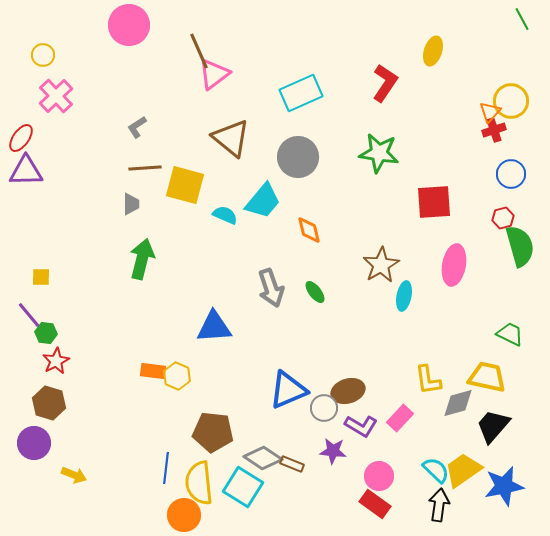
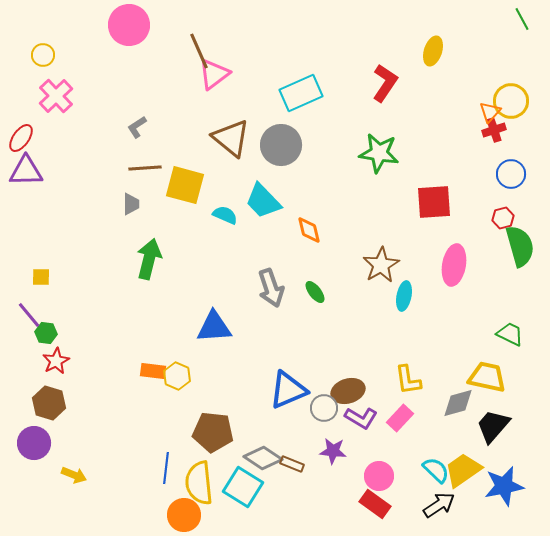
gray circle at (298, 157): moved 17 px left, 12 px up
cyan trapezoid at (263, 201): rotated 96 degrees clockwise
green arrow at (142, 259): moved 7 px right
yellow L-shape at (428, 380): moved 20 px left
purple L-shape at (361, 426): moved 8 px up
black arrow at (439, 505): rotated 48 degrees clockwise
